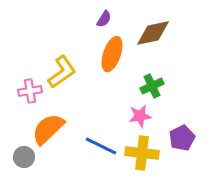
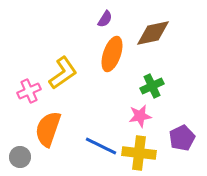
purple semicircle: moved 1 px right
yellow L-shape: moved 1 px right, 1 px down
pink cross: moved 1 px left; rotated 15 degrees counterclockwise
orange semicircle: rotated 27 degrees counterclockwise
yellow cross: moved 3 px left
gray circle: moved 4 px left
